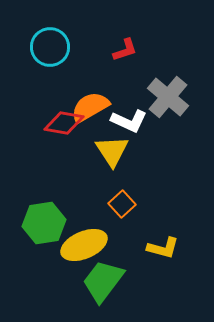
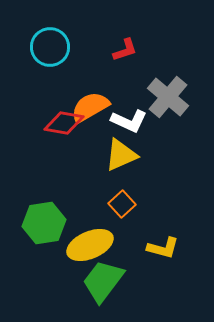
yellow triangle: moved 9 px right, 4 px down; rotated 39 degrees clockwise
yellow ellipse: moved 6 px right
